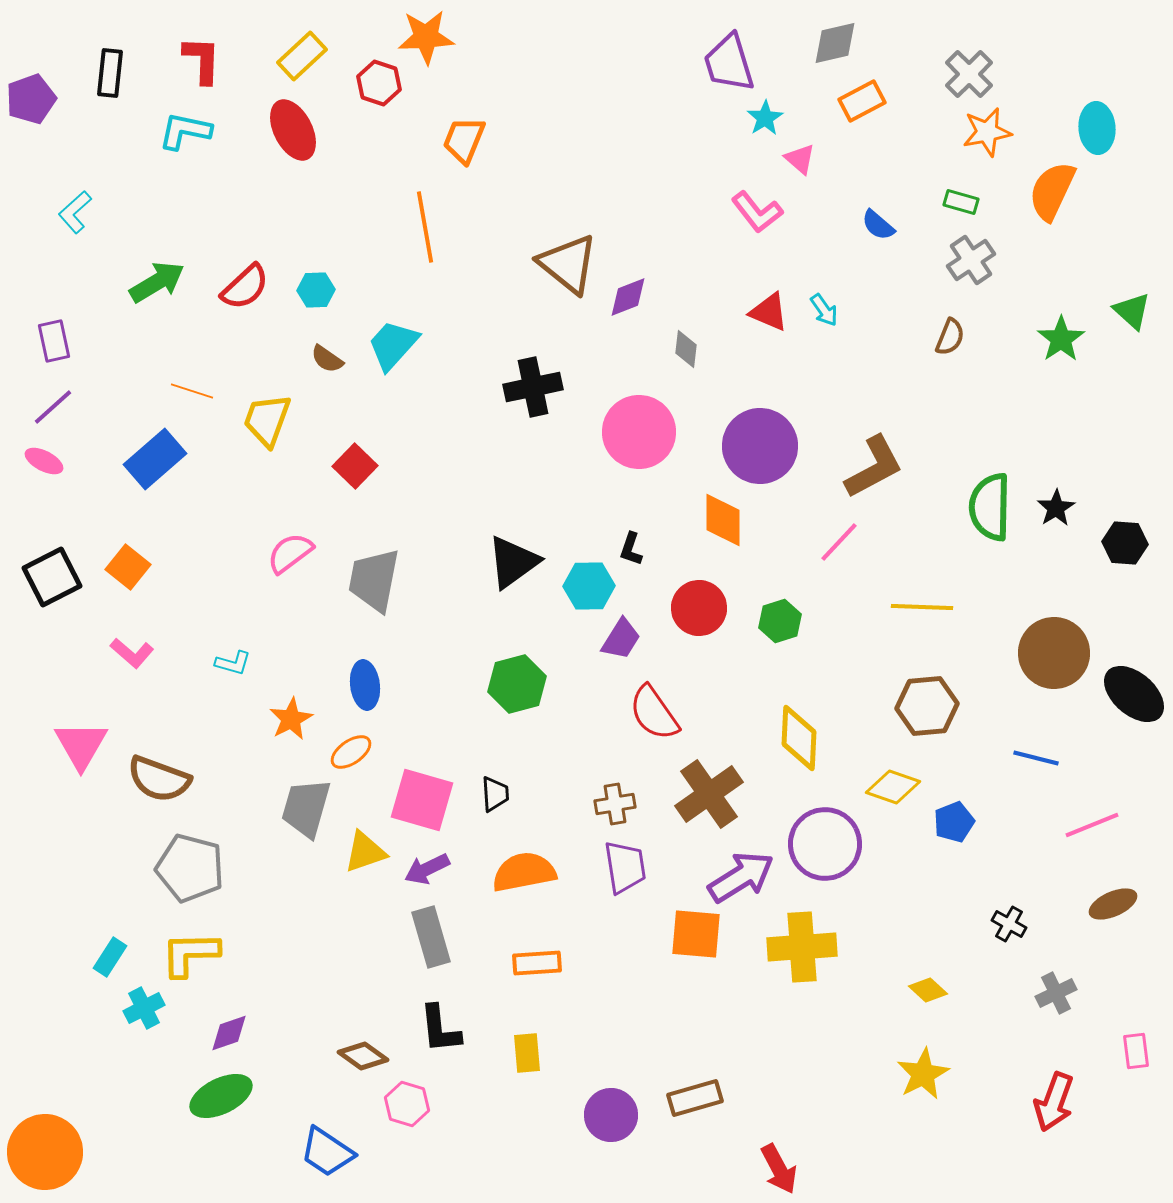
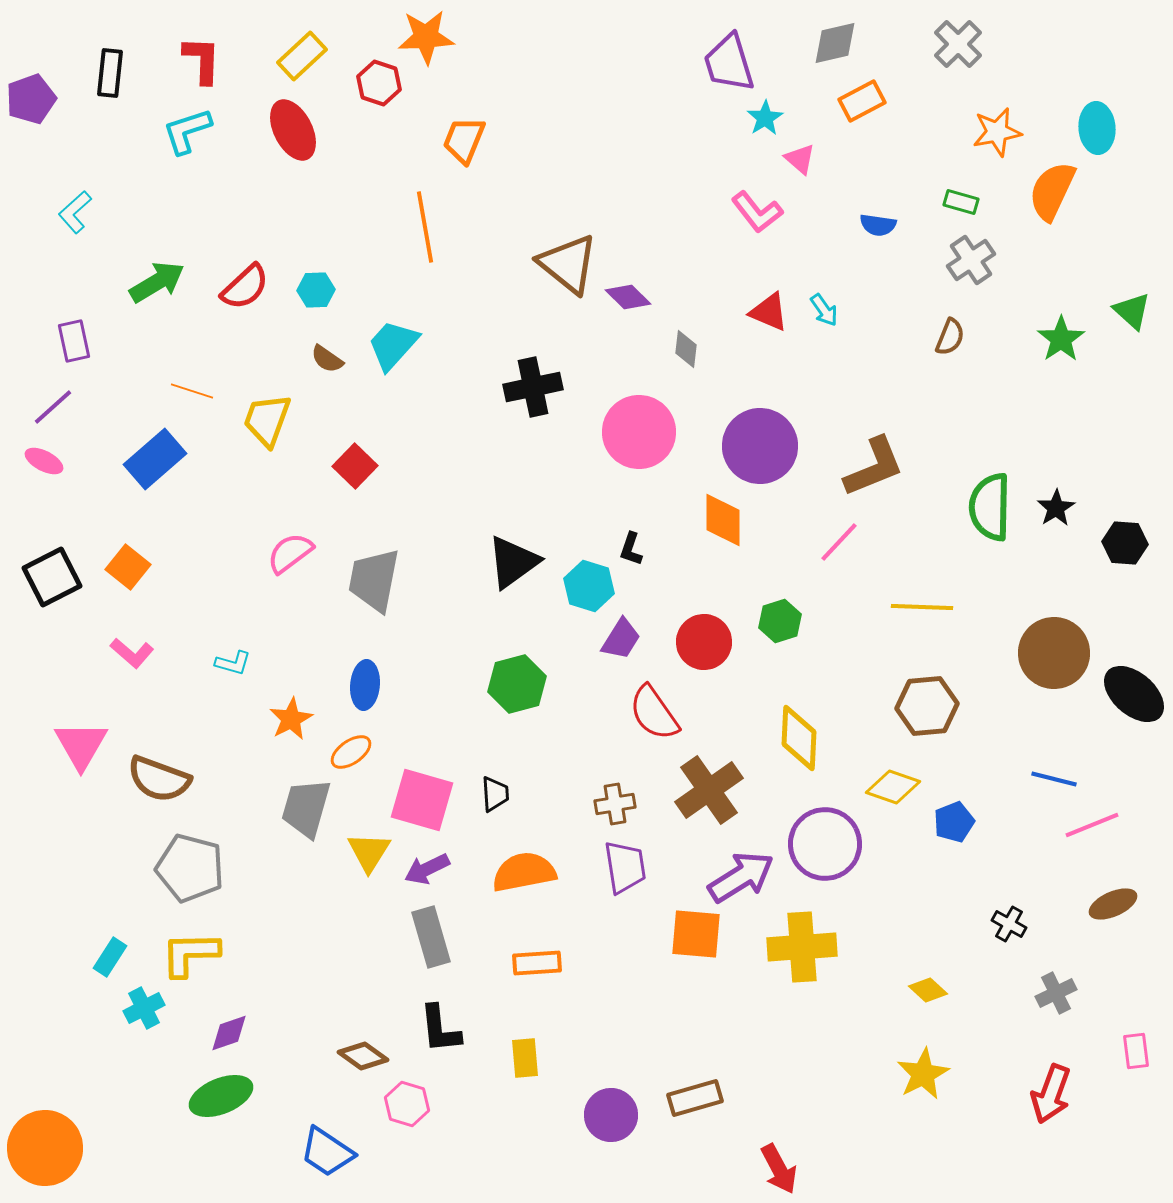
gray cross at (969, 74): moved 11 px left, 30 px up
cyan L-shape at (185, 131): moved 2 px right; rotated 30 degrees counterclockwise
orange star at (987, 132): moved 10 px right
blue semicircle at (878, 225): rotated 33 degrees counterclockwise
purple diamond at (628, 297): rotated 66 degrees clockwise
purple rectangle at (54, 341): moved 20 px right
brown L-shape at (874, 467): rotated 6 degrees clockwise
cyan hexagon at (589, 586): rotated 18 degrees clockwise
red circle at (699, 608): moved 5 px right, 34 px down
blue ellipse at (365, 685): rotated 12 degrees clockwise
blue line at (1036, 758): moved 18 px right, 21 px down
brown cross at (709, 794): moved 4 px up
yellow triangle at (365, 852): moved 4 px right; rotated 39 degrees counterclockwise
yellow rectangle at (527, 1053): moved 2 px left, 5 px down
green ellipse at (221, 1096): rotated 4 degrees clockwise
red arrow at (1054, 1102): moved 3 px left, 8 px up
orange circle at (45, 1152): moved 4 px up
